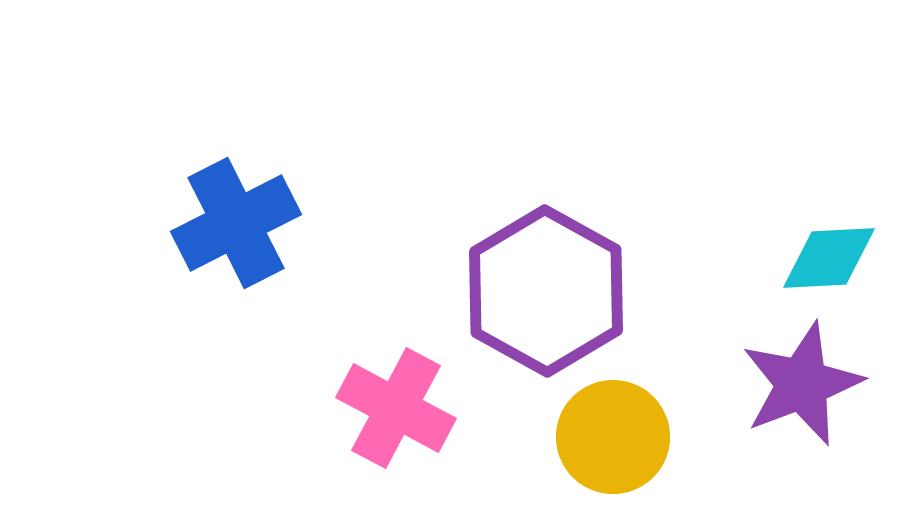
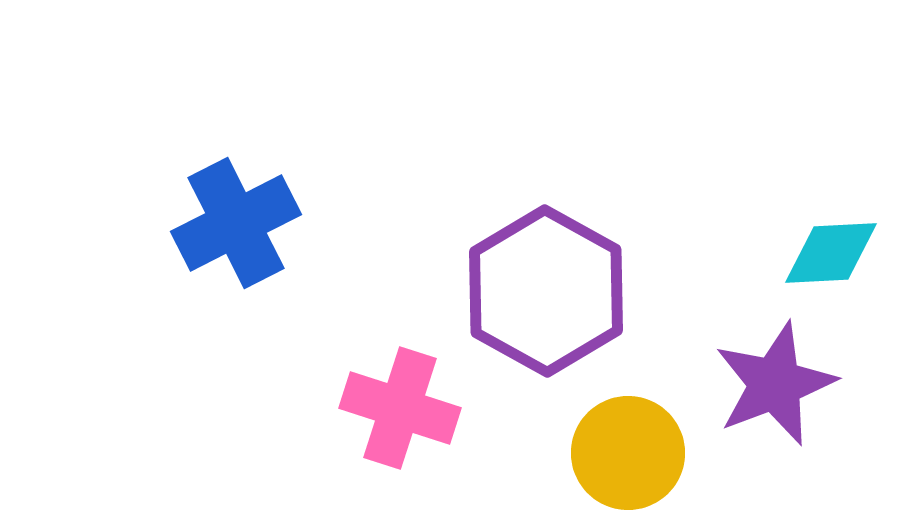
cyan diamond: moved 2 px right, 5 px up
purple star: moved 27 px left
pink cross: moved 4 px right; rotated 10 degrees counterclockwise
yellow circle: moved 15 px right, 16 px down
